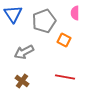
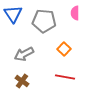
gray pentagon: rotated 25 degrees clockwise
orange square: moved 9 px down; rotated 16 degrees clockwise
gray arrow: moved 2 px down
